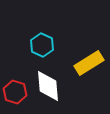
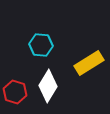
cyan hexagon: moved 1 px left; rotated 20 degrees counterclockwise
white diamond: rotated 36 degrees clockwise
